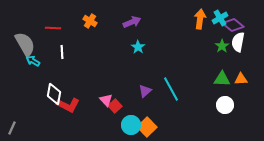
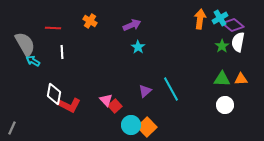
purple arrow: moved 3 px down
red L-shape: moved 1 px right
